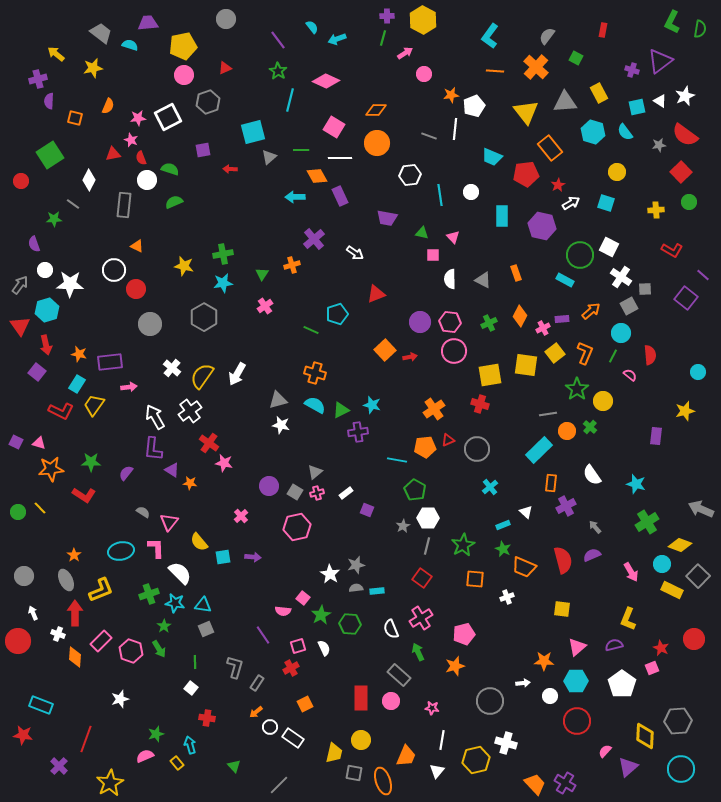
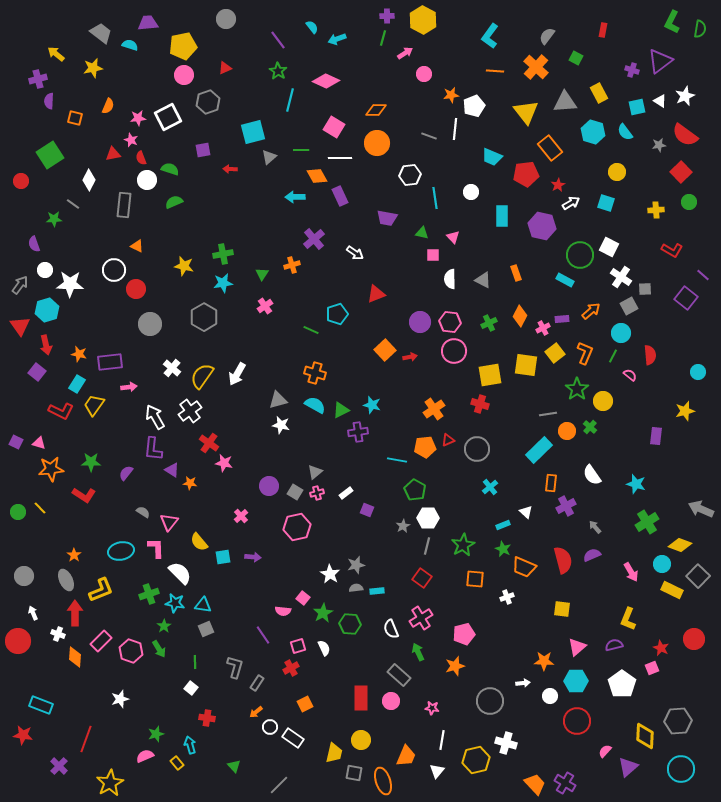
cyan line at (440, 195): moved 5 px left, 3 px down
green star at (321, 615): moved 2 px right, 2 px up
